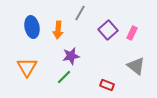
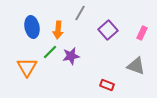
pink rectangle: moved 10 px right
gray triangle: rotated 18 degrees counterclockwise
green line: moved 14 px left, 25 px up
